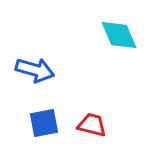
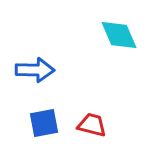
blue arrow: rotated 15 degrees counterclockwise
